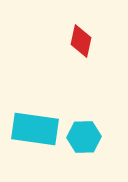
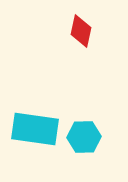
red diamond: moved 10 px up
